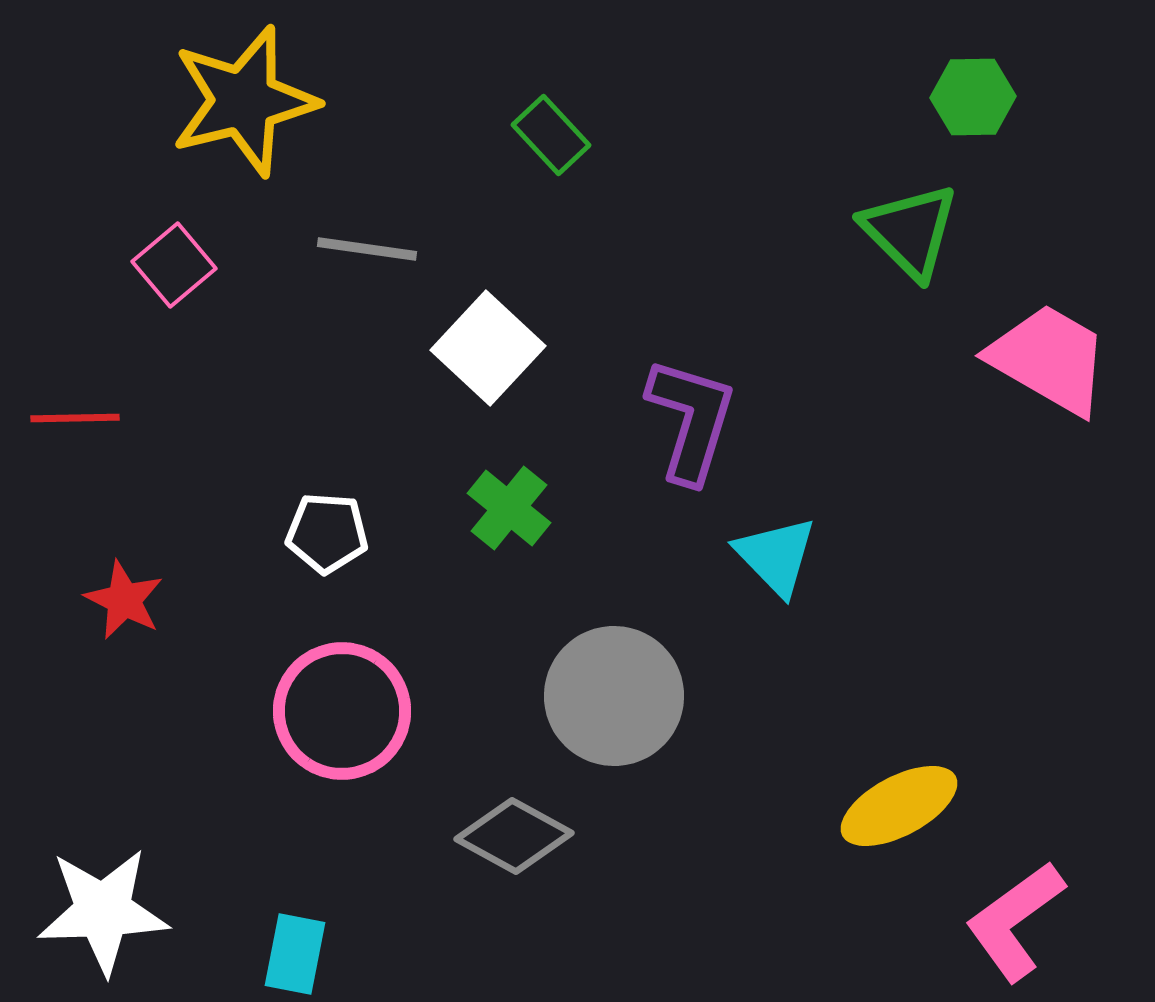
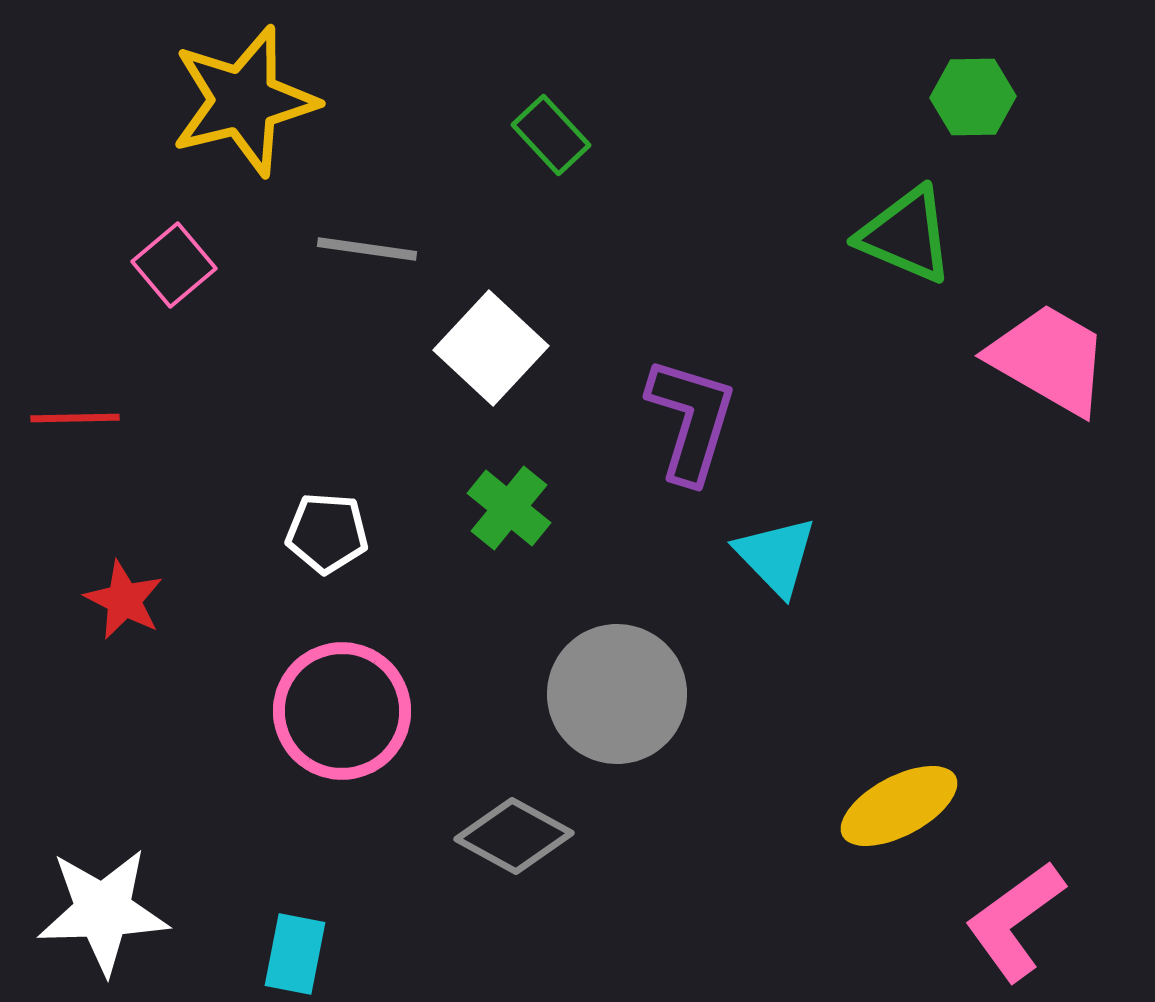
green triangle: moved 4 px left, 4 px down; rotated 22 degrees counterclockwise
white square: moved 3 px right
gray circle: moved 3 px right, 2 px up
